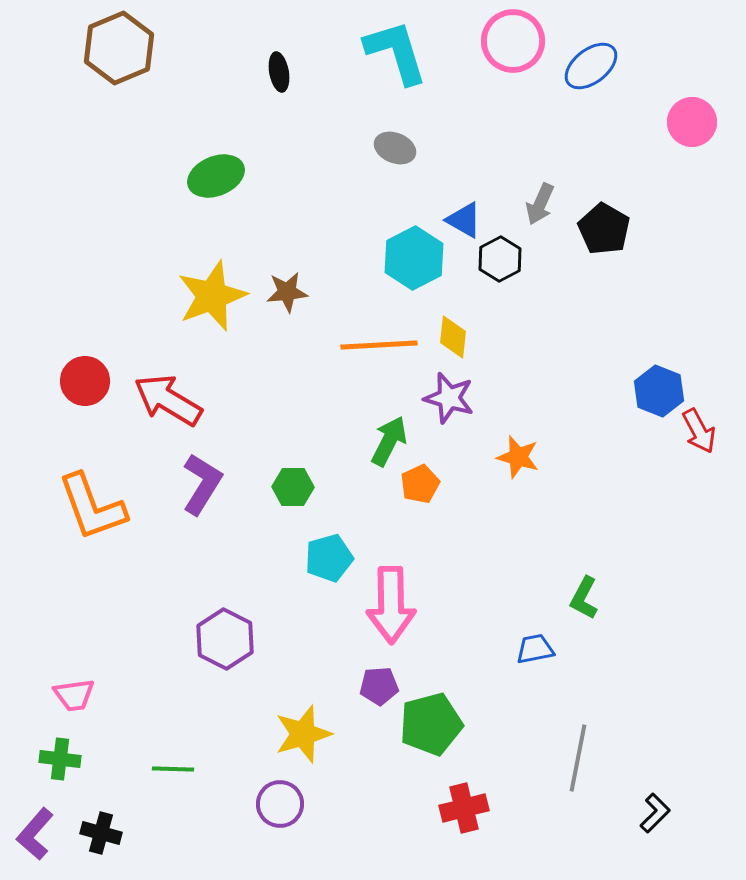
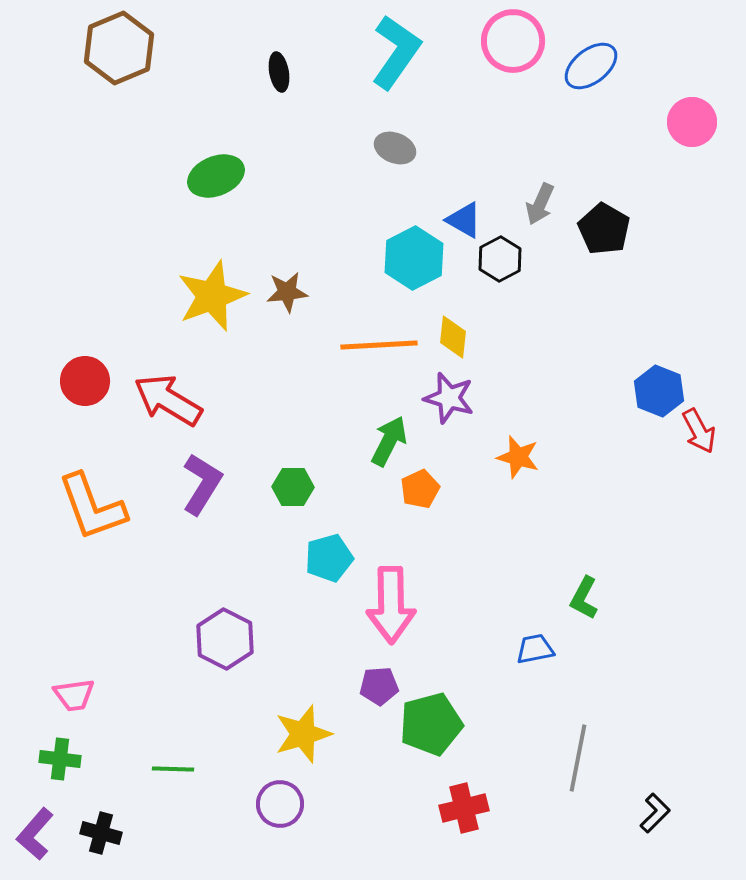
cyan L-shape at (396, 52): rotated 52 degrees clockwise
orange pentagon at (420, 484): moved 5 px down
